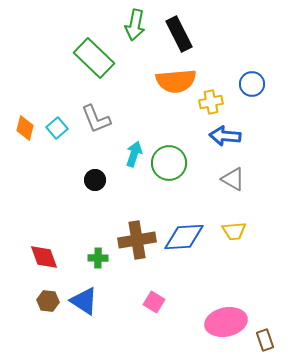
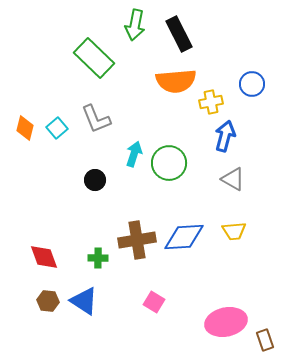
blue arrow: rotated 100 degrees clockwise
